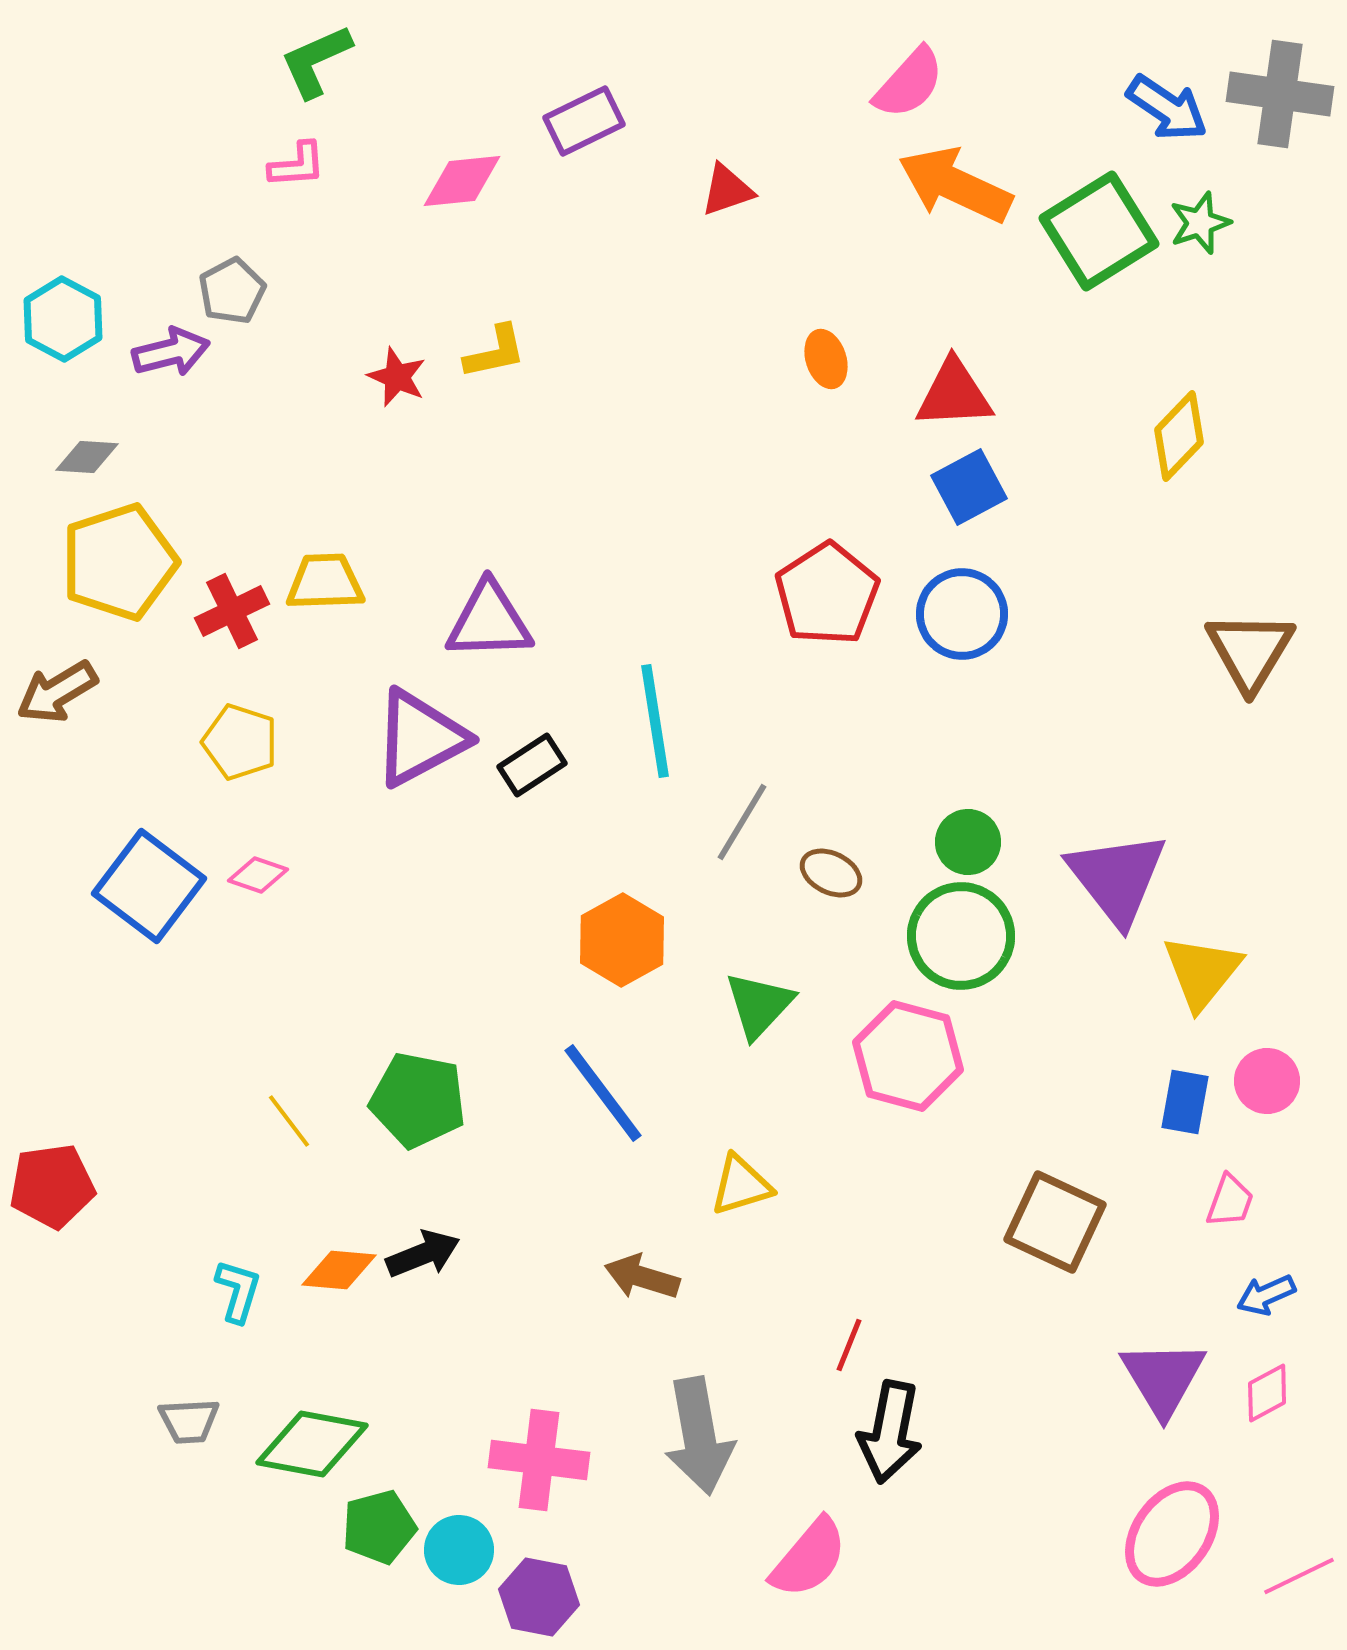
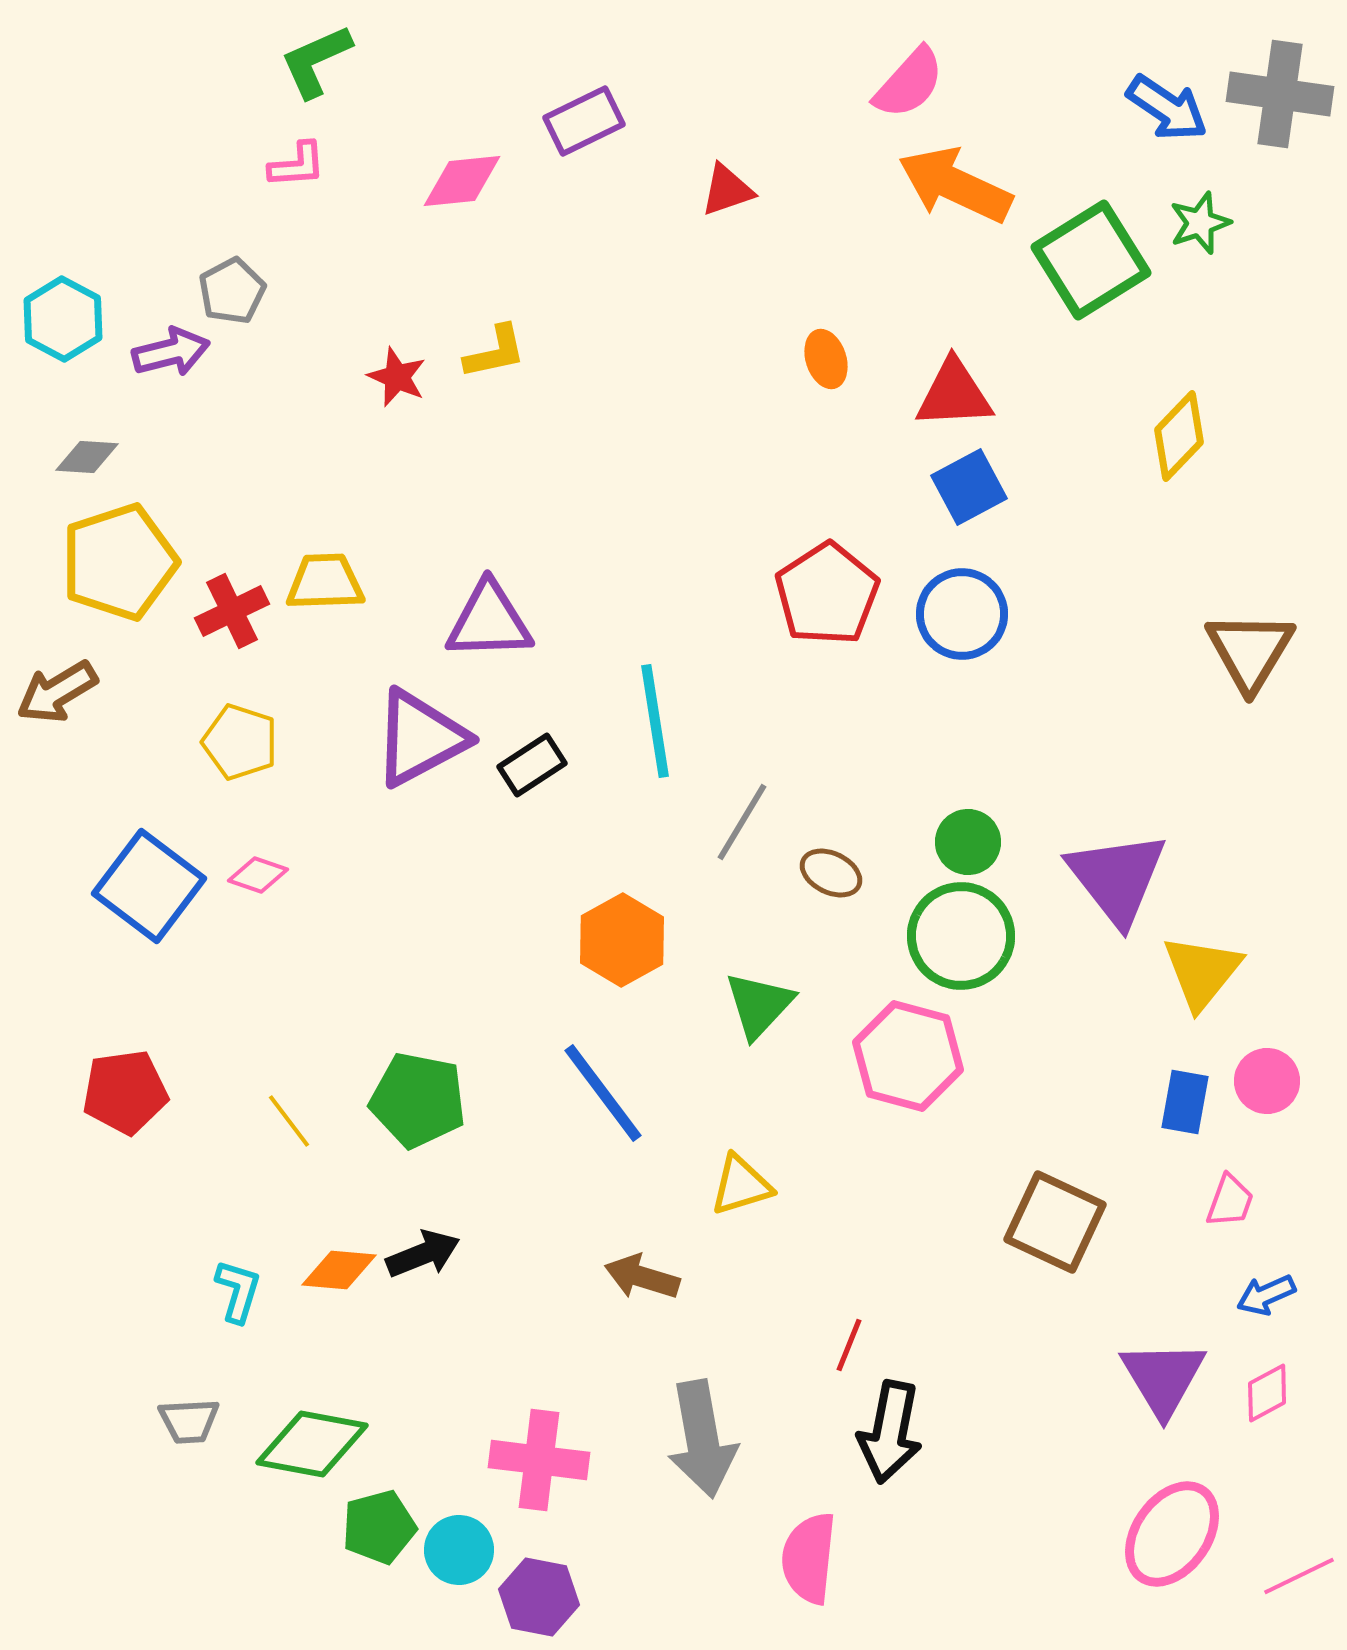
green square at (1099, 231): moved 8 px left, 29 px down
red pentagon at (52, 1186): moved 73 px right, 94 px up
gray arrow at (699, 1436): moved 3 px right, 3 px down
pink semicircle at (809, 1558): rotated 146 degrees clockwise
